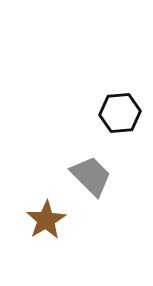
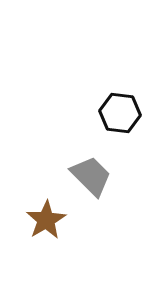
black hexagon: rotated 12 degrees clockwise
